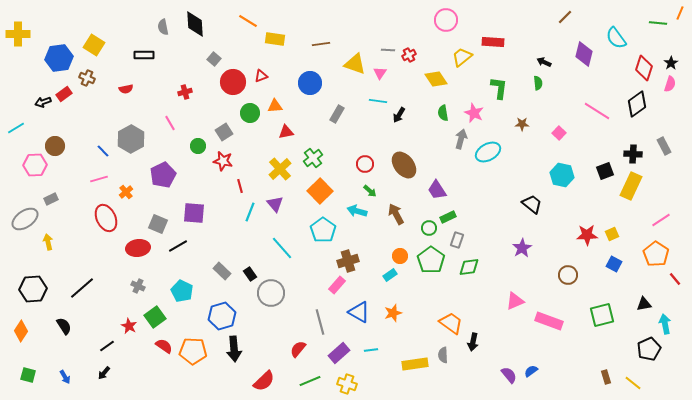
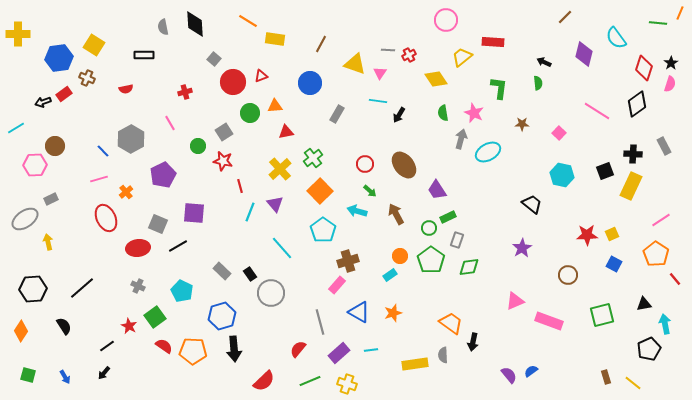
brown line at (321, 44): rotated 54 degrees counterclockwise
